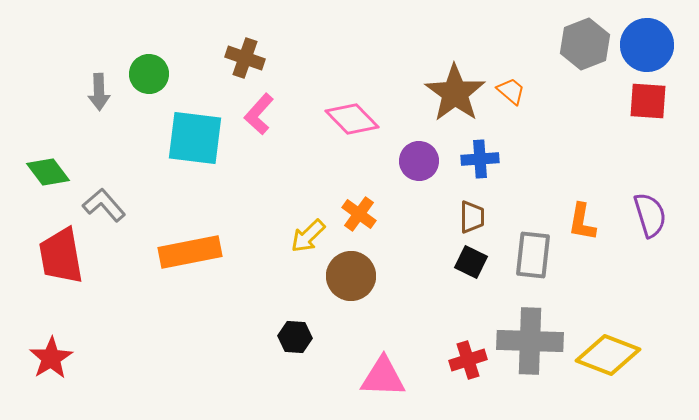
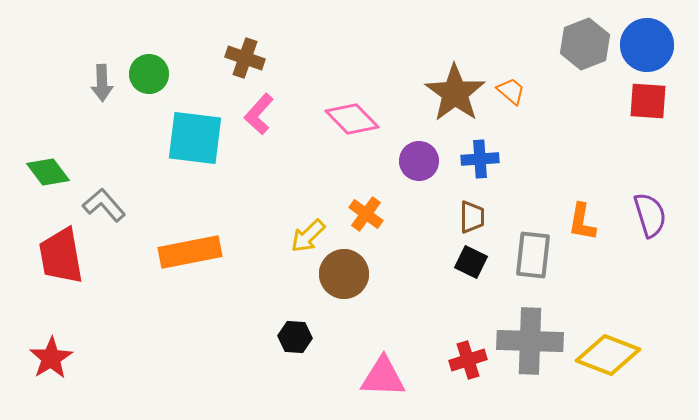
gray arrow: moved 3 px right, 9 px up
orange cross: moved 7 px right
brown circle: moved 7 px left, 2 px up
